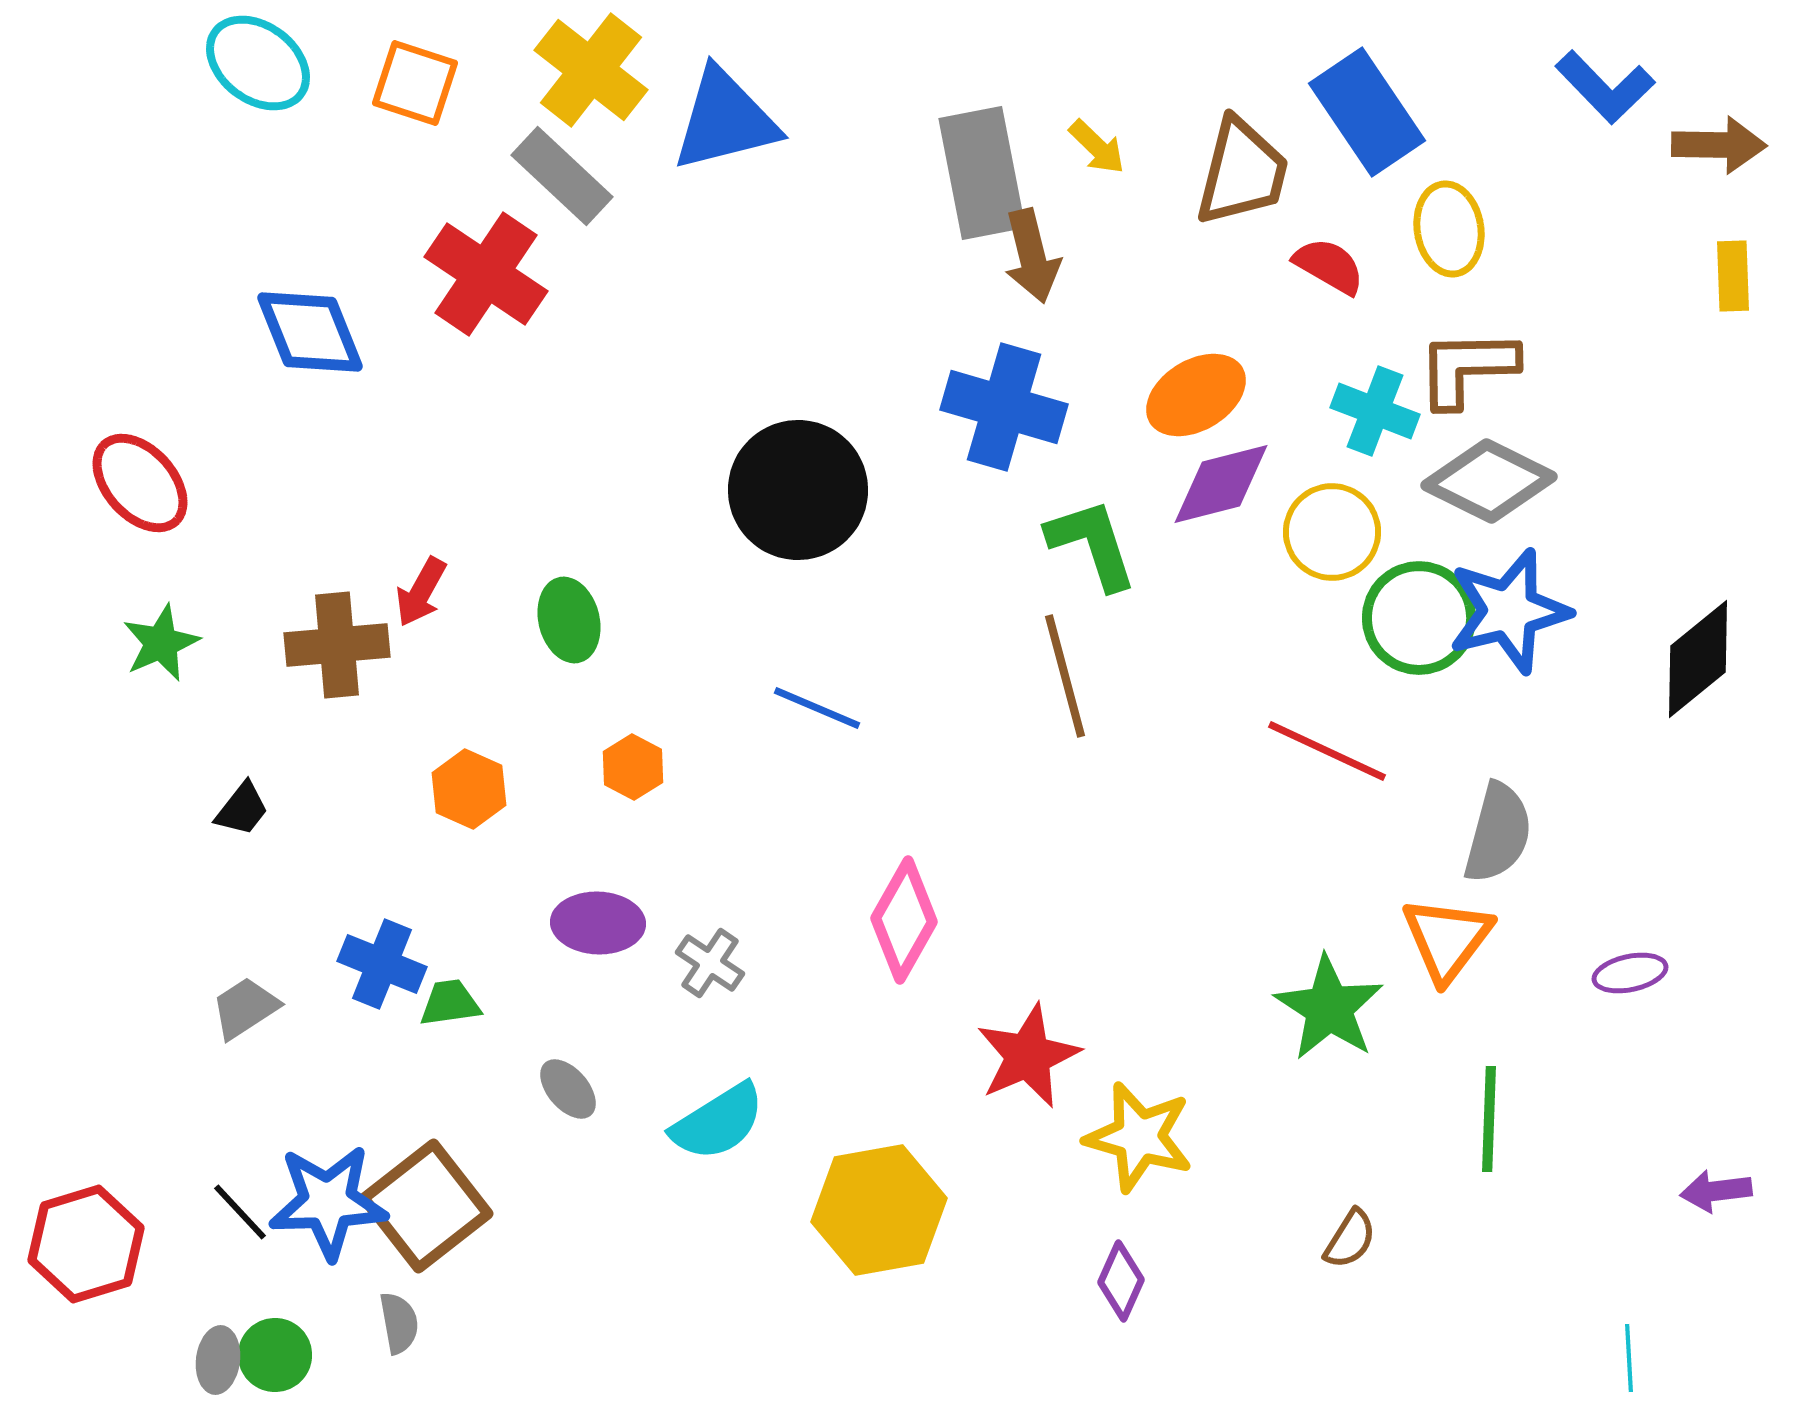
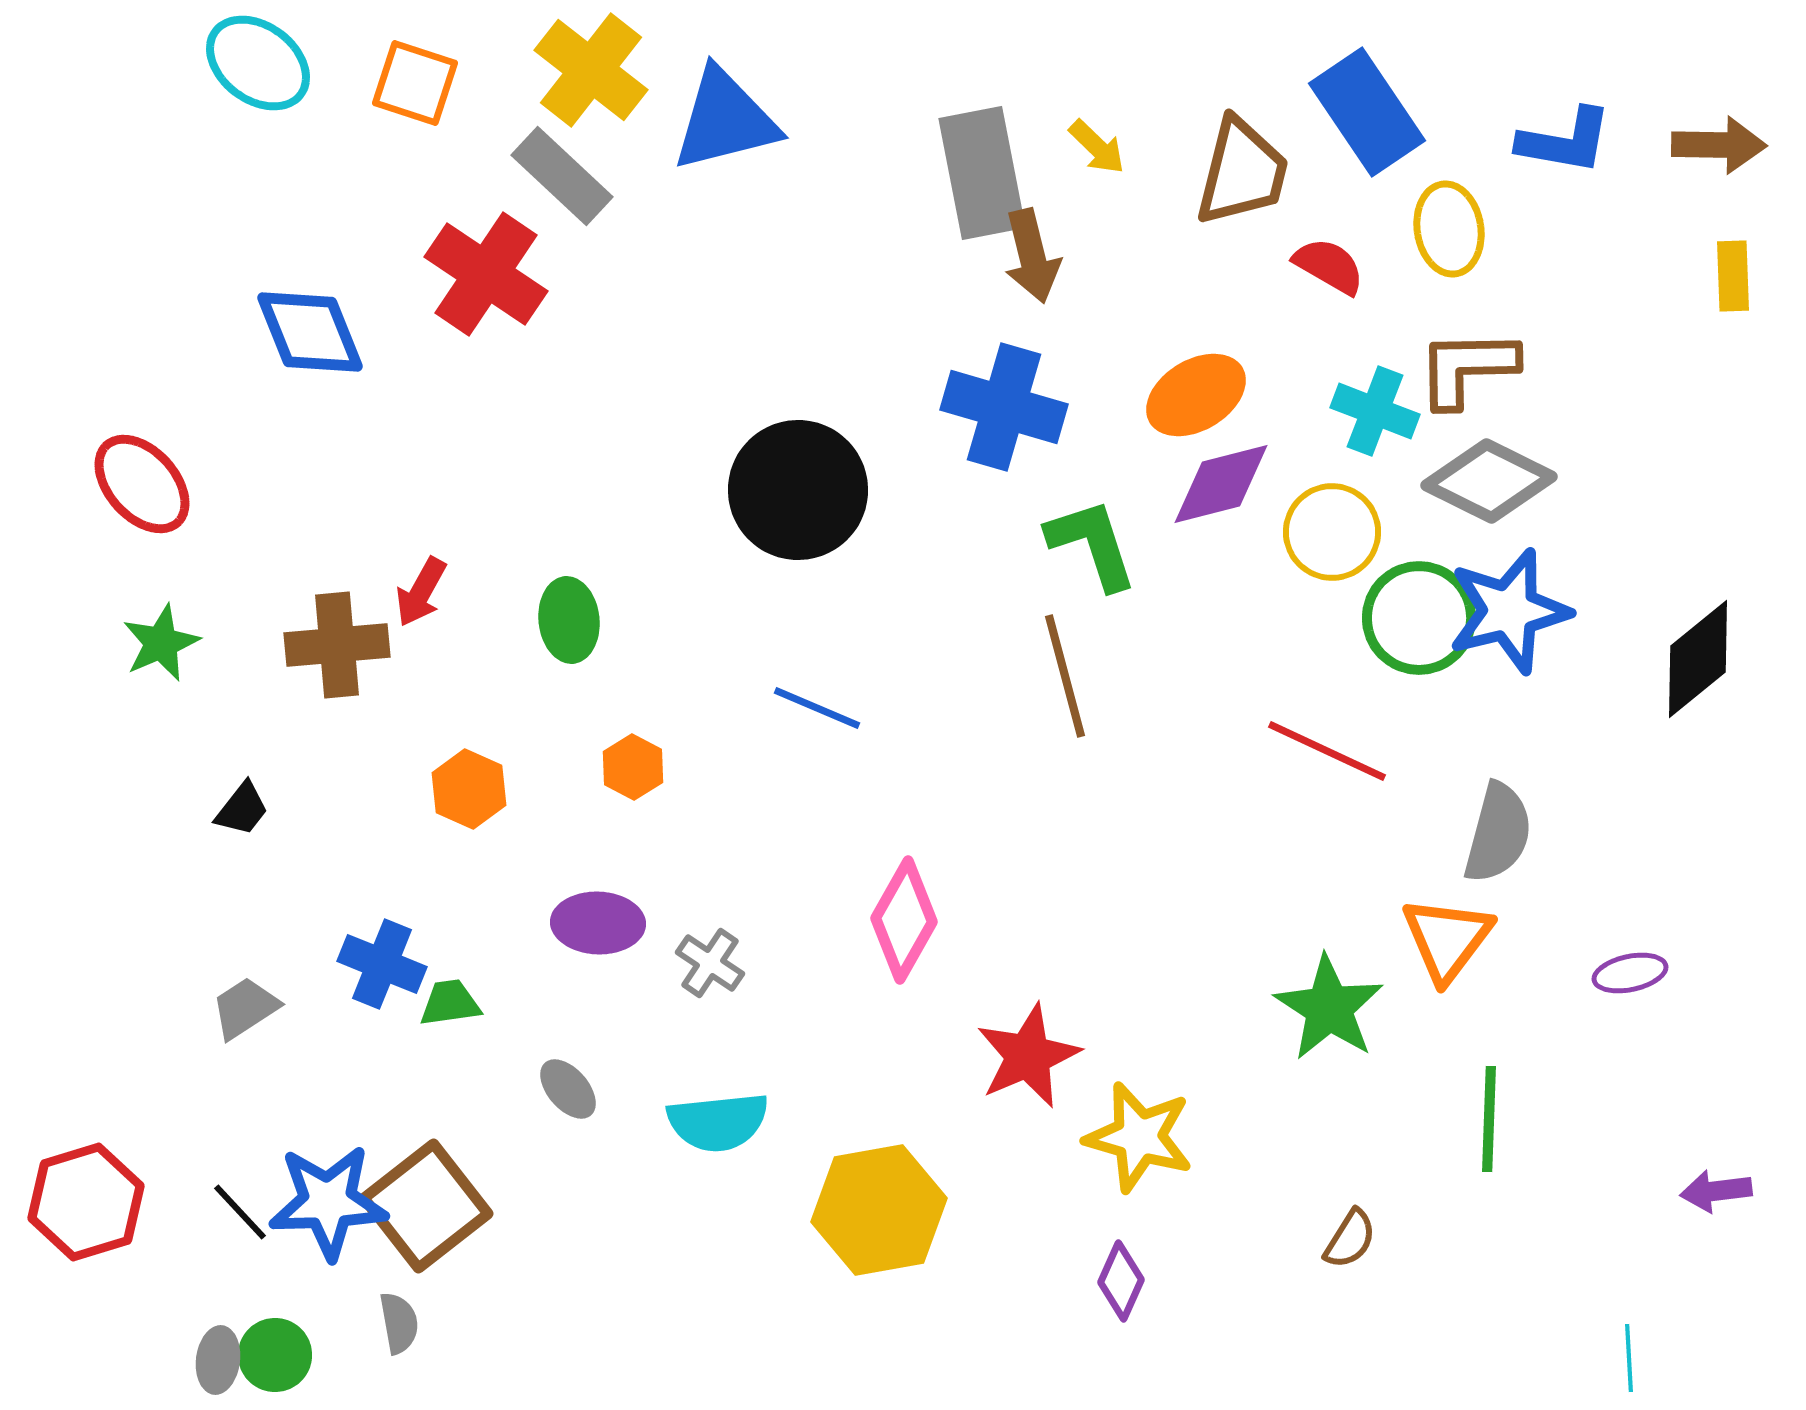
blue L-shape at (1605, 87): moved 40 px left, 54 px down; rotated 36 degrees counterclockwise
red ellipse at (140, 483): moved 2 px right, 1 px down
green ellipse at (569, 620): rotated 8 degrees clockwise
cyan semicircle at (718, 1122): rotated 26 degrees clockwise
red hexagon at (86, 1244): moved 42 px up
